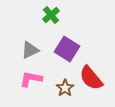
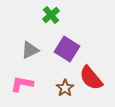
pink L-shape: moved 9 px left, 5 px down
